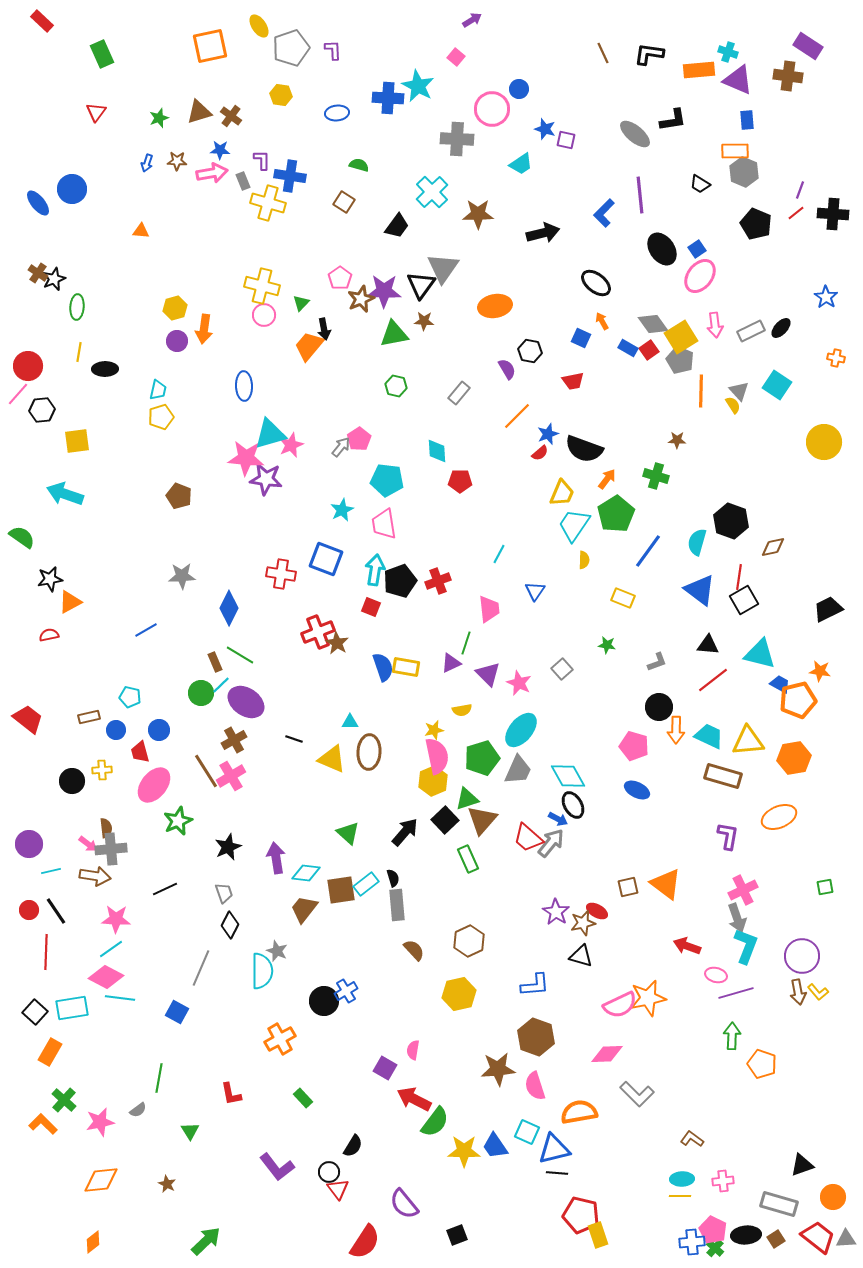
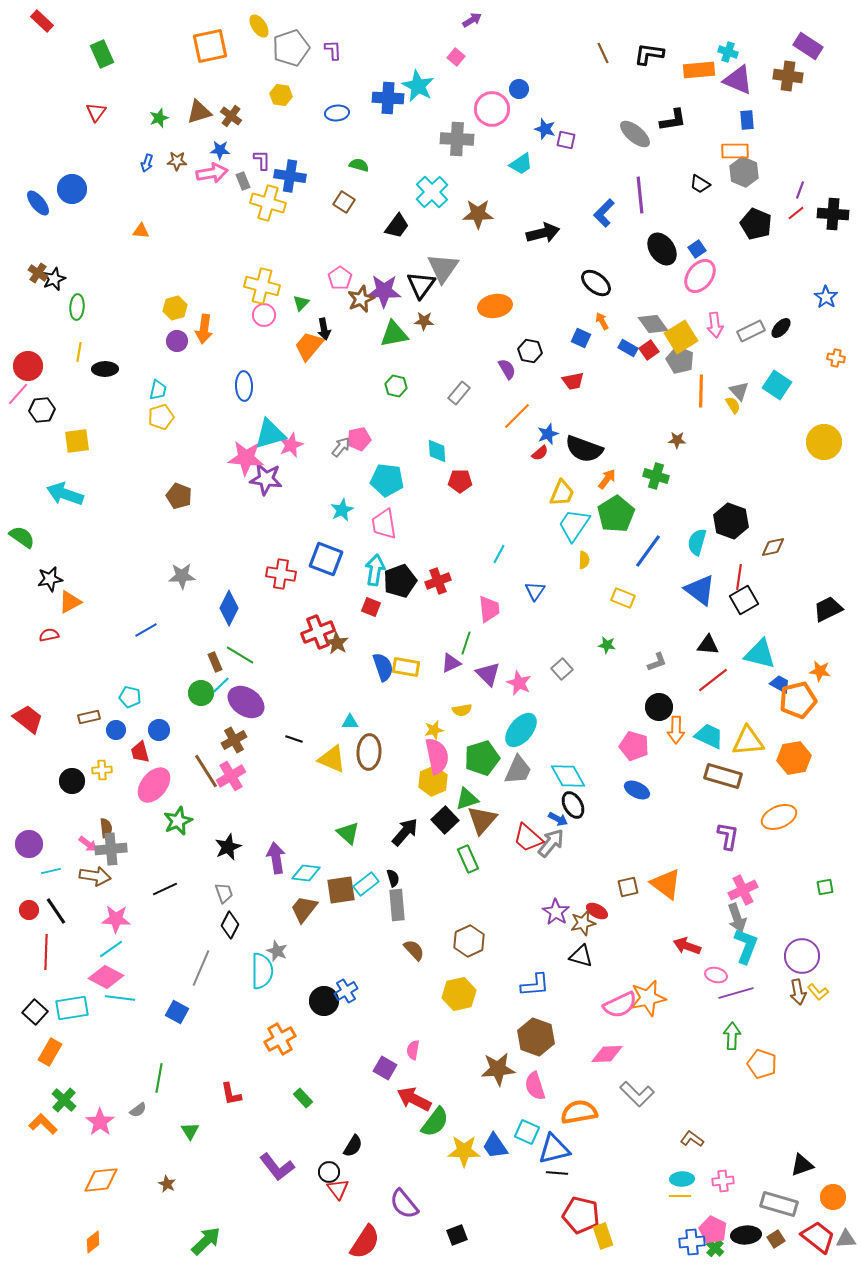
pink pentagon at (359, 439): rotated 20 degrees clockwise
pink star at (100, 1122): rotated 24 degrees counterclockwise
yellow rectangle at (598, 1235): moved 5 px right, 1 px down
